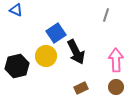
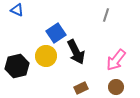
blue triangle: moved 1 px right
pink arrow: rotated 140 degrees counterclockwise
